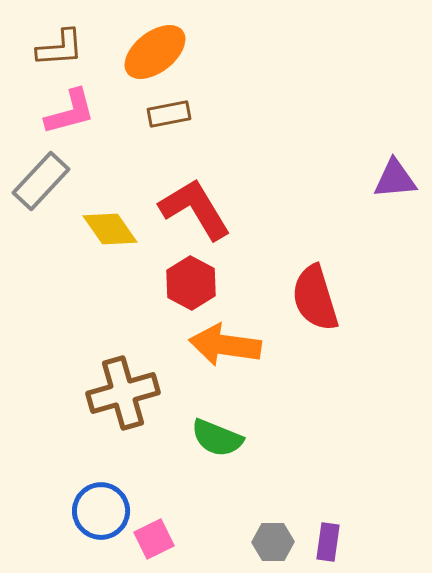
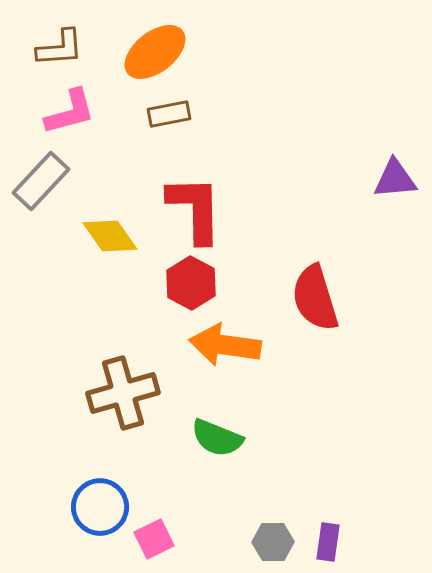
red L-shape: rotated 30 degrees clockwise
yellow diamond: moved 7 px down
blue circle: moved 1 px left, 4 px up
